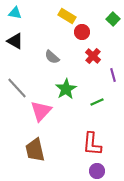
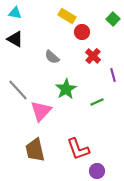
black triangle: moved 2 px up
gray line: moved 1 px right, 2 px down
red L-shape: moved 14 px left, 5 px down; rotated 25 degrees counterclockwise
